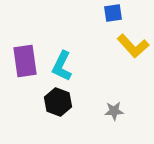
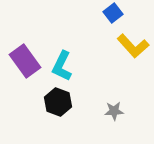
blue square: rotated 30 degrees counterclockwise
purple rectangle: rotated 28 degrees counterclockwise
